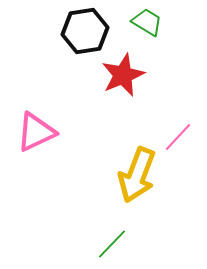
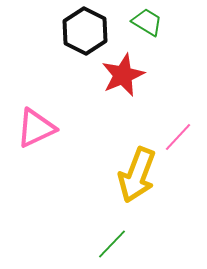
black hexagon: rotated 24 degrees counterclockwise
pink triangle: moved 4 px up
